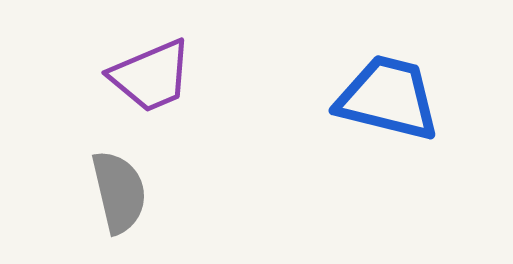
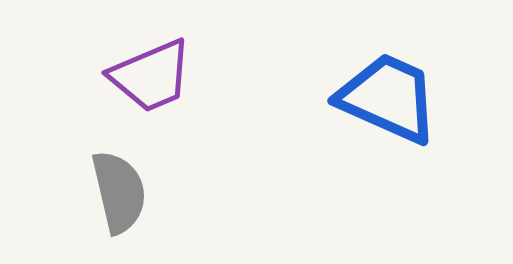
blue trapezoid: rotated 10 degrees clockwise
